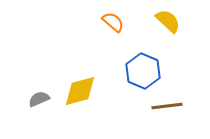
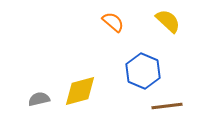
gray semicircle: rotated 10 degrees clockwise
